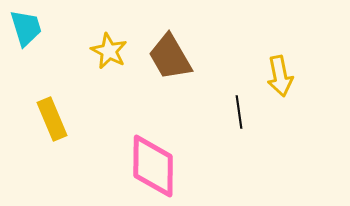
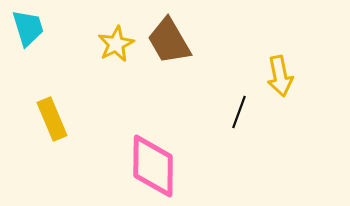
cyan trapezoid: moved 2 px right
yellow star: moved 7 px right, 7 px up; rotated 18 degrees clockwise
brown trapezoid: moved 1 px left, 16 px up
black line: rotated 28 degrees clockwise
